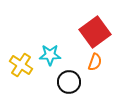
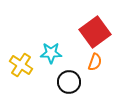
cyan star: moved 1 px right, 2 px up
